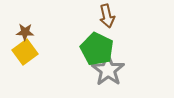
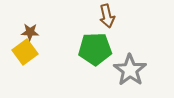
brown star: moved 5 px right
green pentagon: moved 2 px left; rotated 28 degrees counterclockwise
gray star: moved 22 px right
